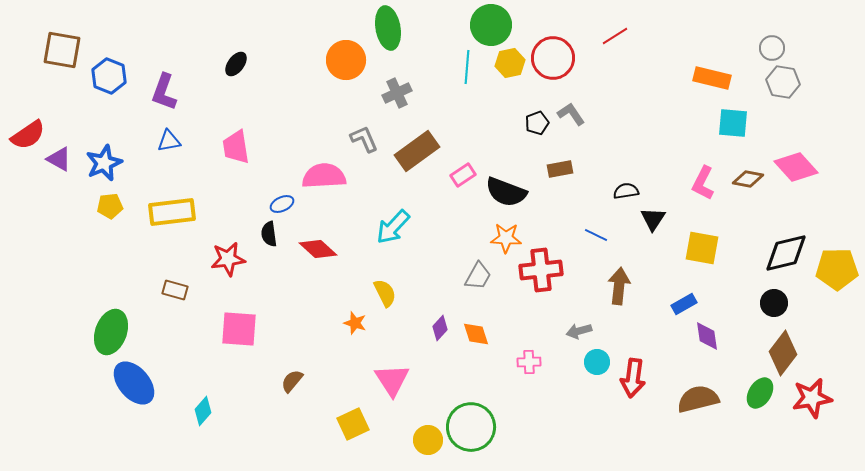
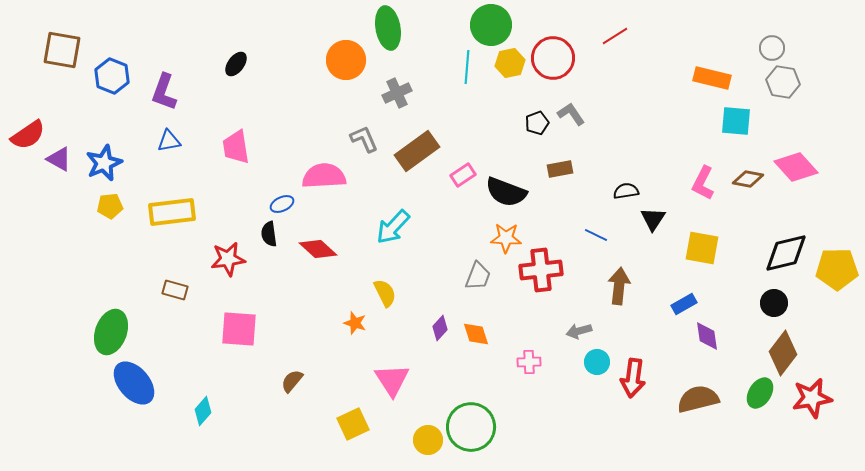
blue hexagon at (109, 76): moved 3 px right
cyan square at (733, 123): moved 3 px right, 2 px up
gray trapezoid at (478, 276): rotated 8 degrees counterclockwise
